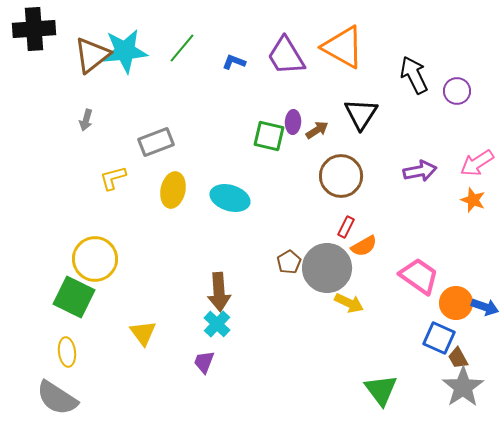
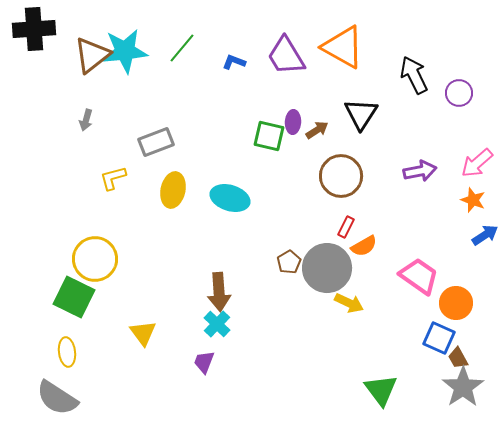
purple circle at (457, 91): moved 2 px right, 2 px down
pink arrow at (477, 163): rotated 8 degrees counterclockwise
blue arrow at (485, 307): moved 72 px up; rotated 52 degrees counterclockwise
